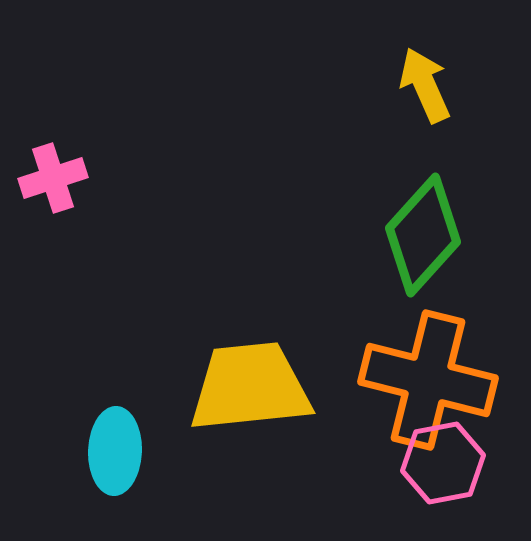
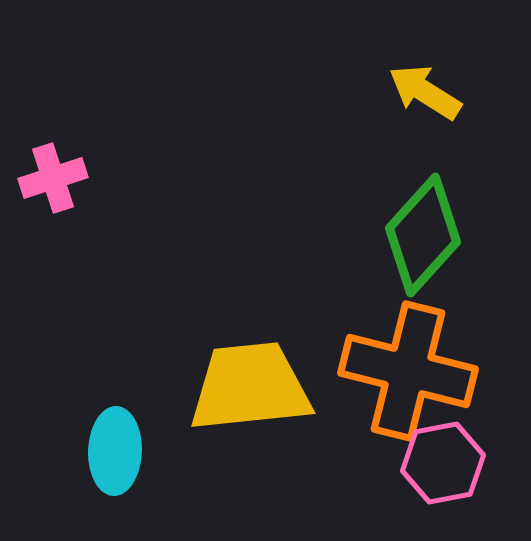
yellow arrow: moved 7 px down; rotated 34 degrees counterclockwise
orange cross: moved 20 px left, 9 px up
